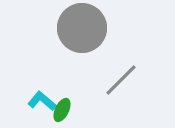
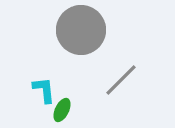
gray circle: moved 1 px left, 2 px down
cyan L-shape: moved 2 px right, 11 px up; rotated 44 degrees clockwise
